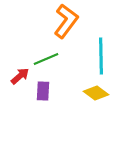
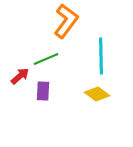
yellow diamond: moved 1 px right, 1 px down
